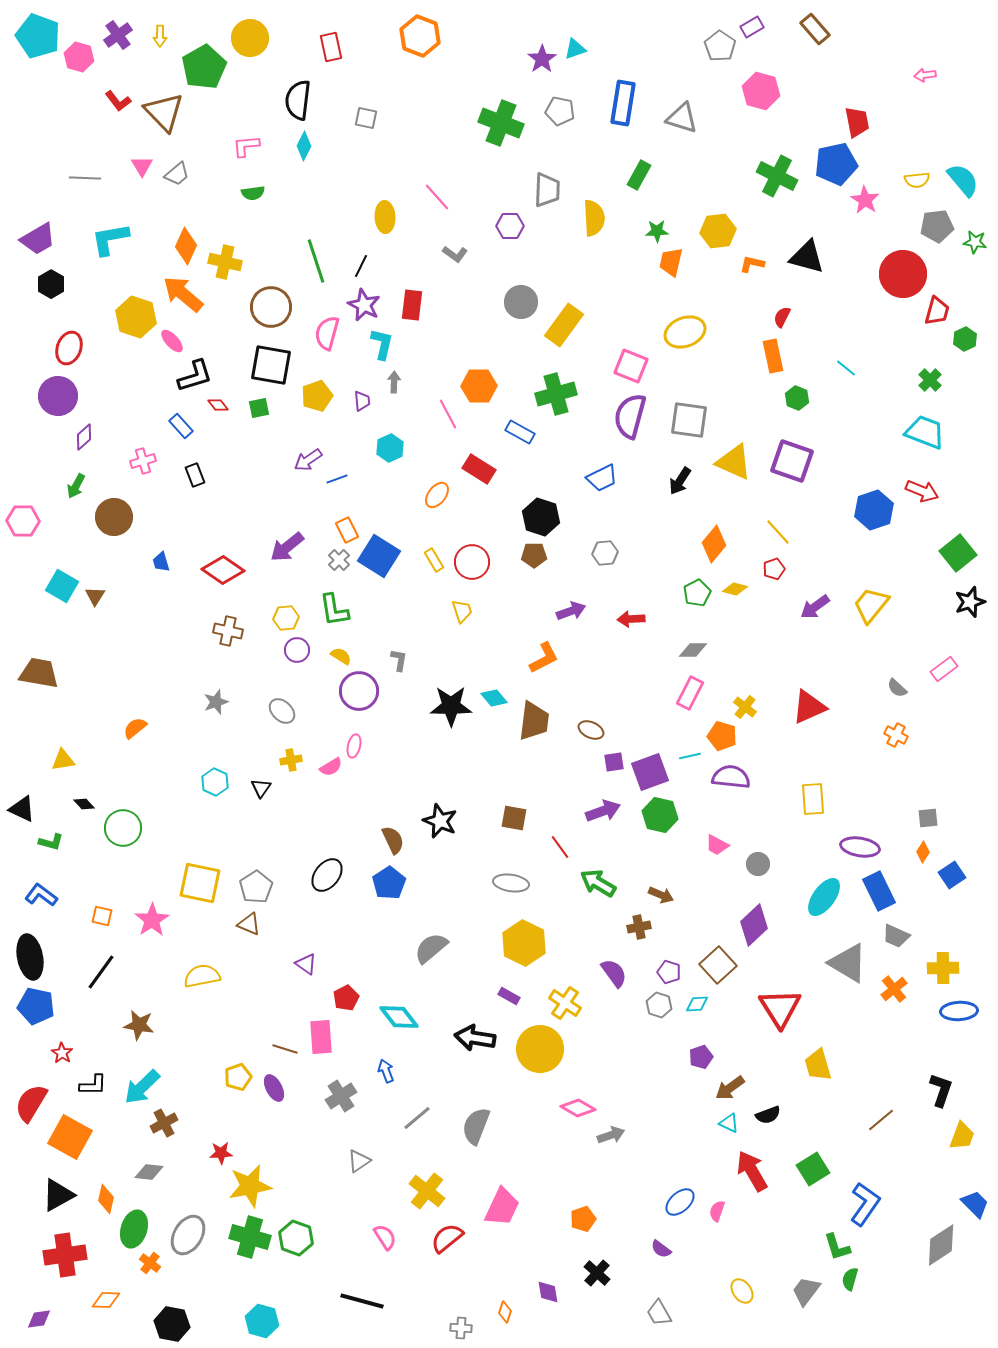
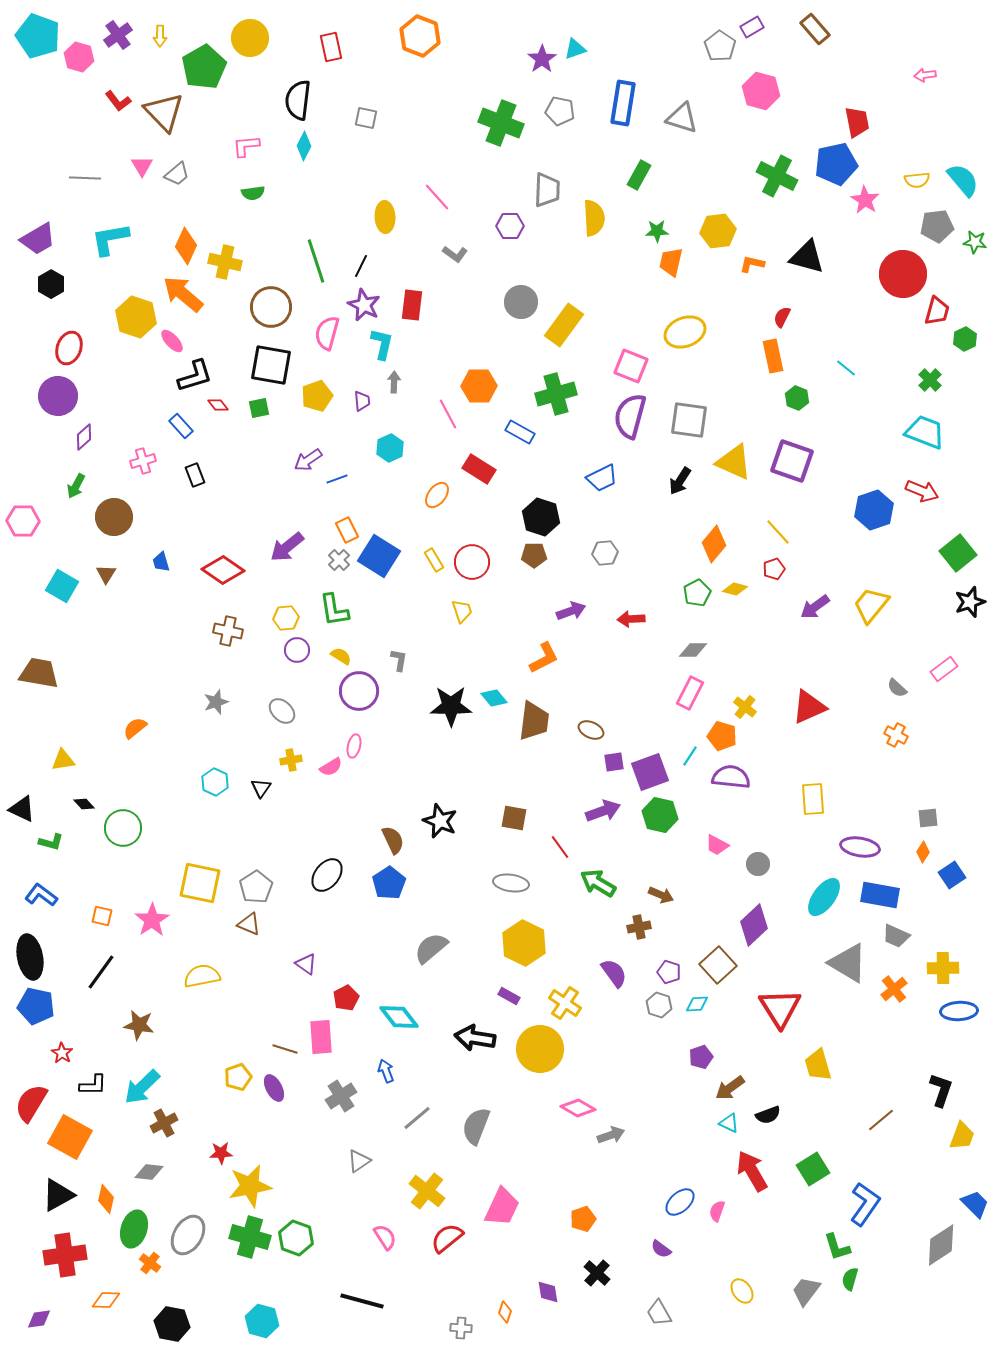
brown triangle at (95, 596): moved 11 px right, 22 px up
cyan line at (690, 756): rotated 45 degrees counterclockwise
blue rectangle at (879, 891): moved 1 px right, 4 px down; rotated 54 degrees counterclockwise
